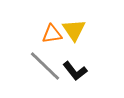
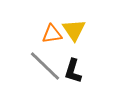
black L-shape: moved 2 px left; rotated 55 degrees clockwise
